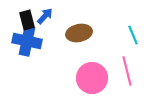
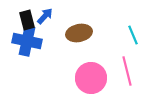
pink circle: moved 1 px left
